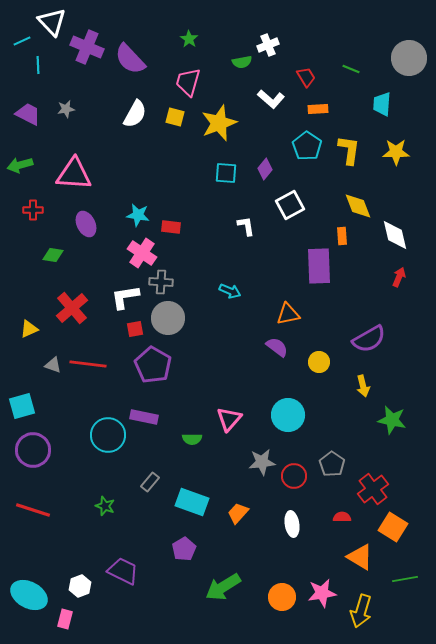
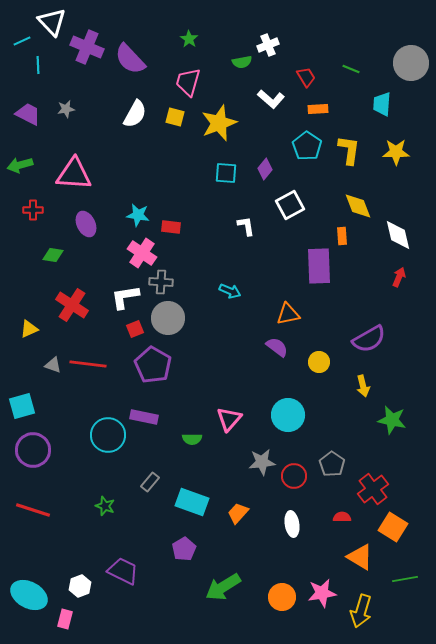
gray circle at (409, 58): moved 2 px right, 5 px down
white diamond at (395, 235): moved 3 px right
red cross at (72, 308): moved 3 px up; rotated 16 degrees counterclockwise
red square at (135, 329): rotated 12 degrees counterclockwise
